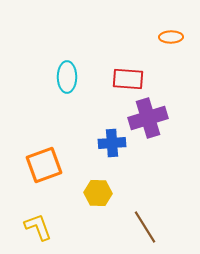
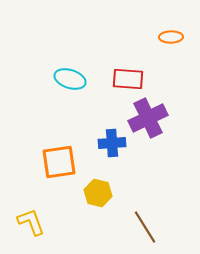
cyan ellipse: moved 3 px right, 2 px down; rotated 72 degrees counterclockwise
purple cross: rotated 9 degrees counterclockwise
orange square: moved 15 px right, 3 px up; rotated 12 degrees clockwise
yellow hexagon: rotated 12 degrees clockwise
yellow L-shape: moved 7 px left, 5 px up
